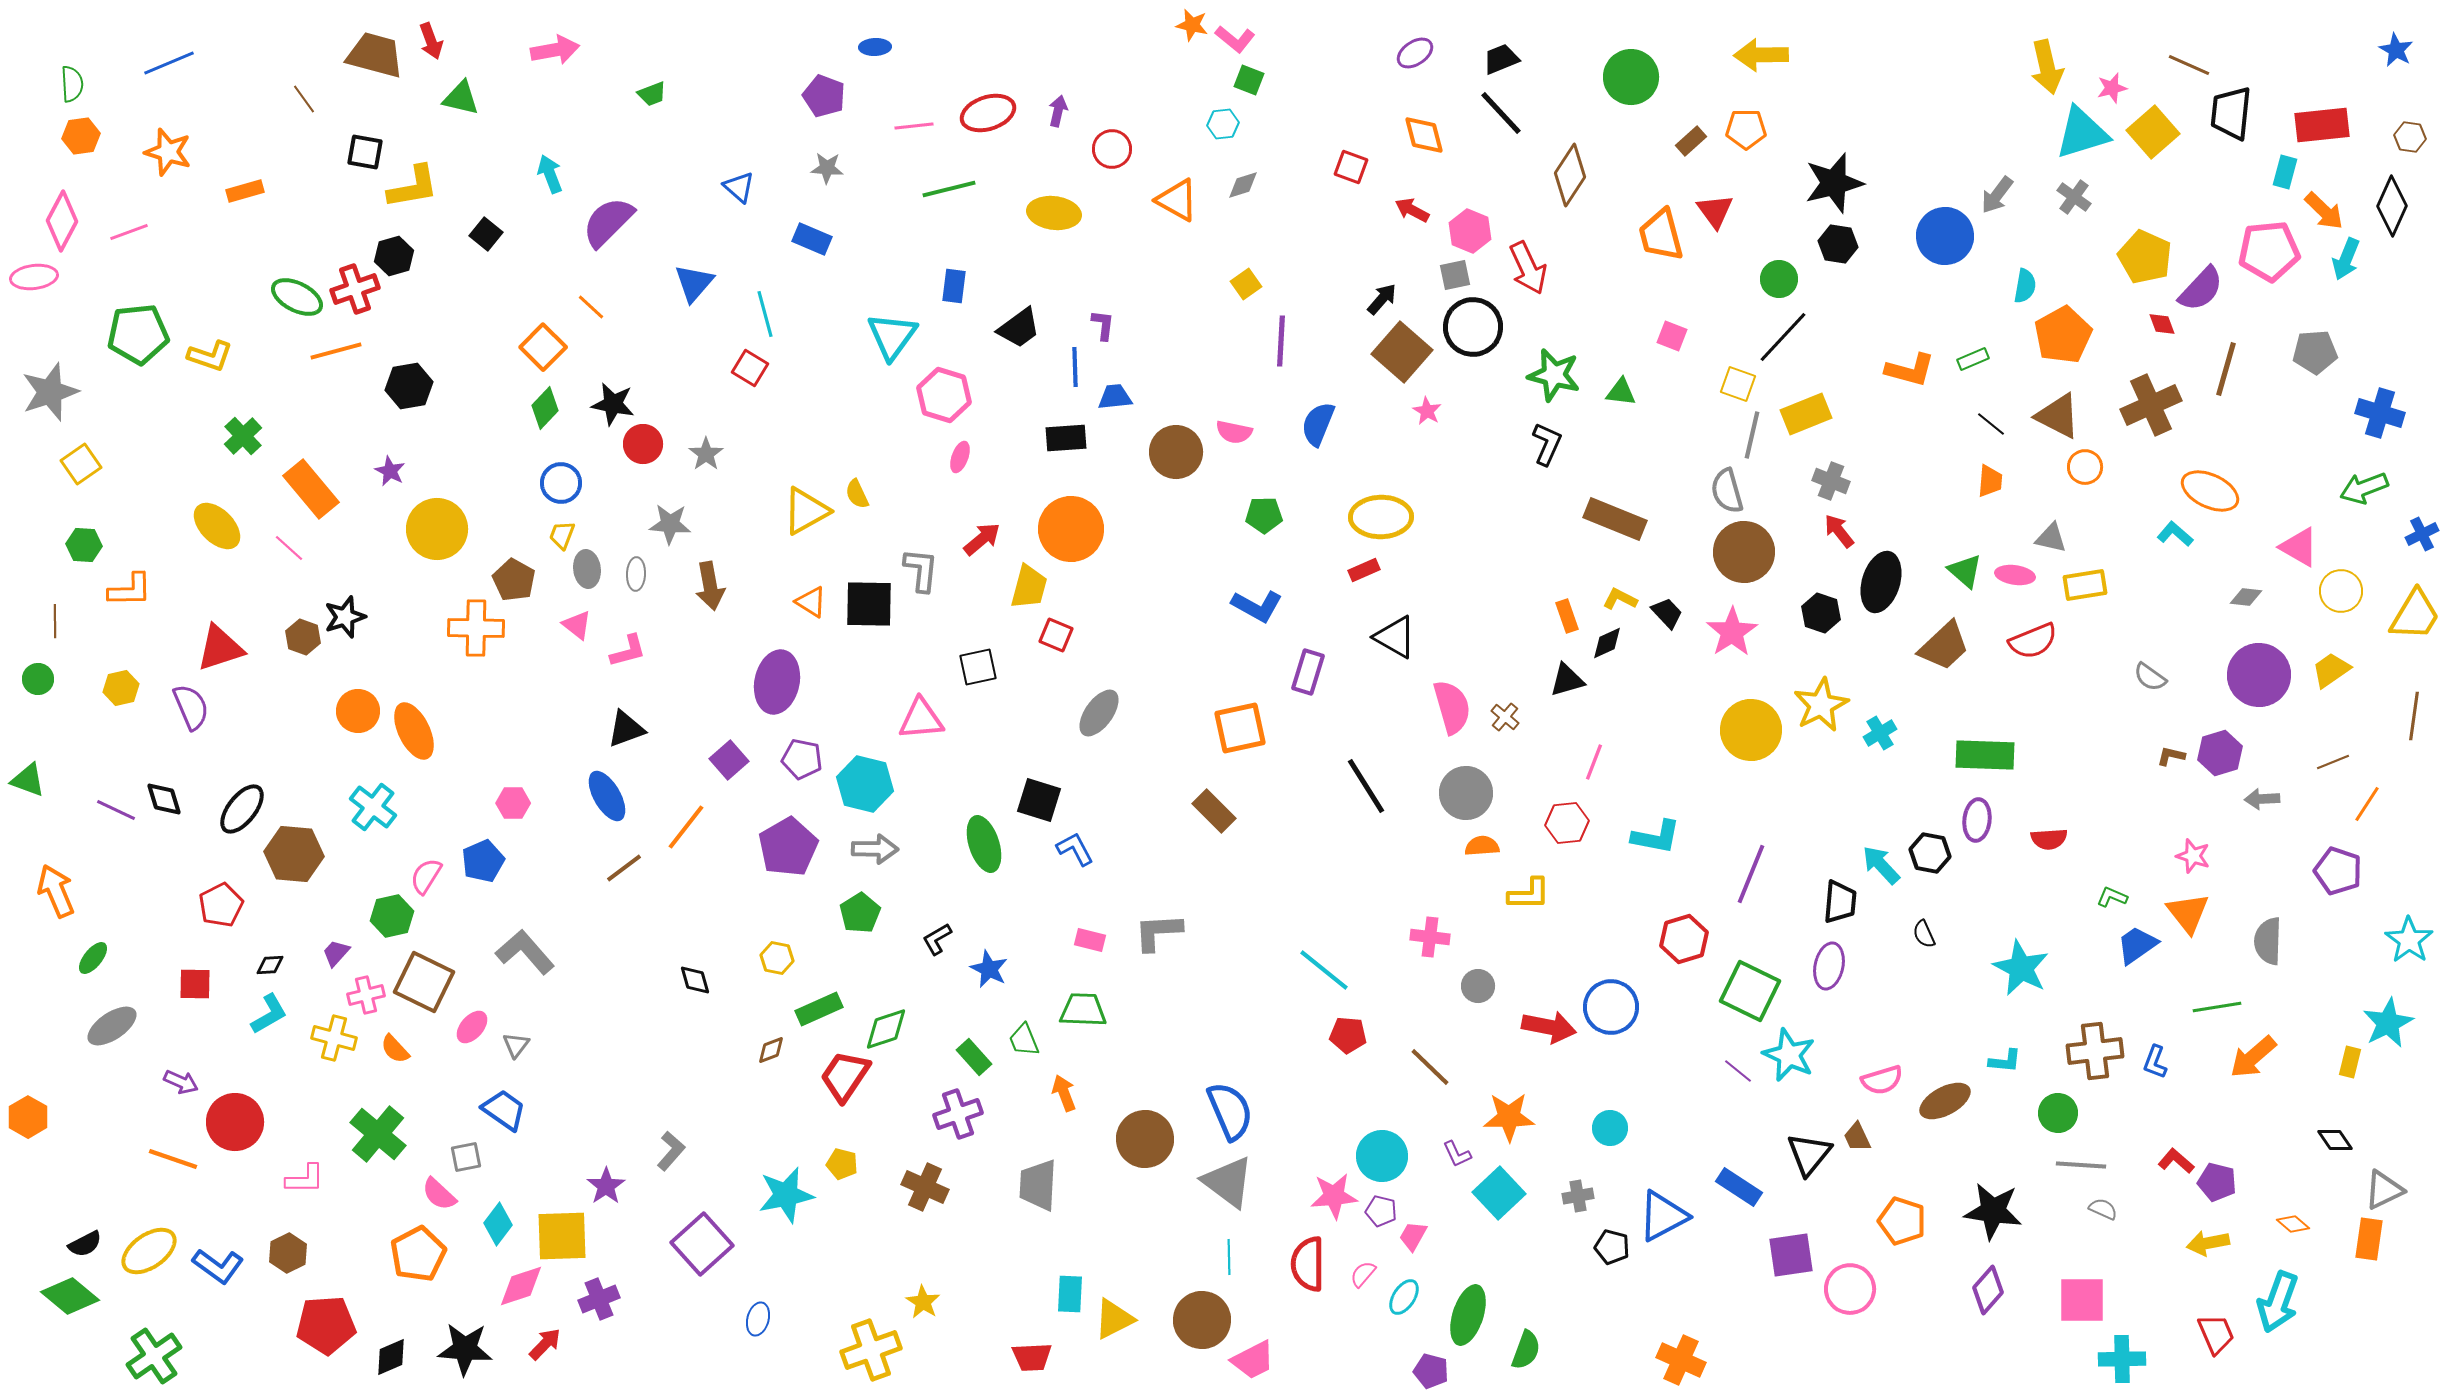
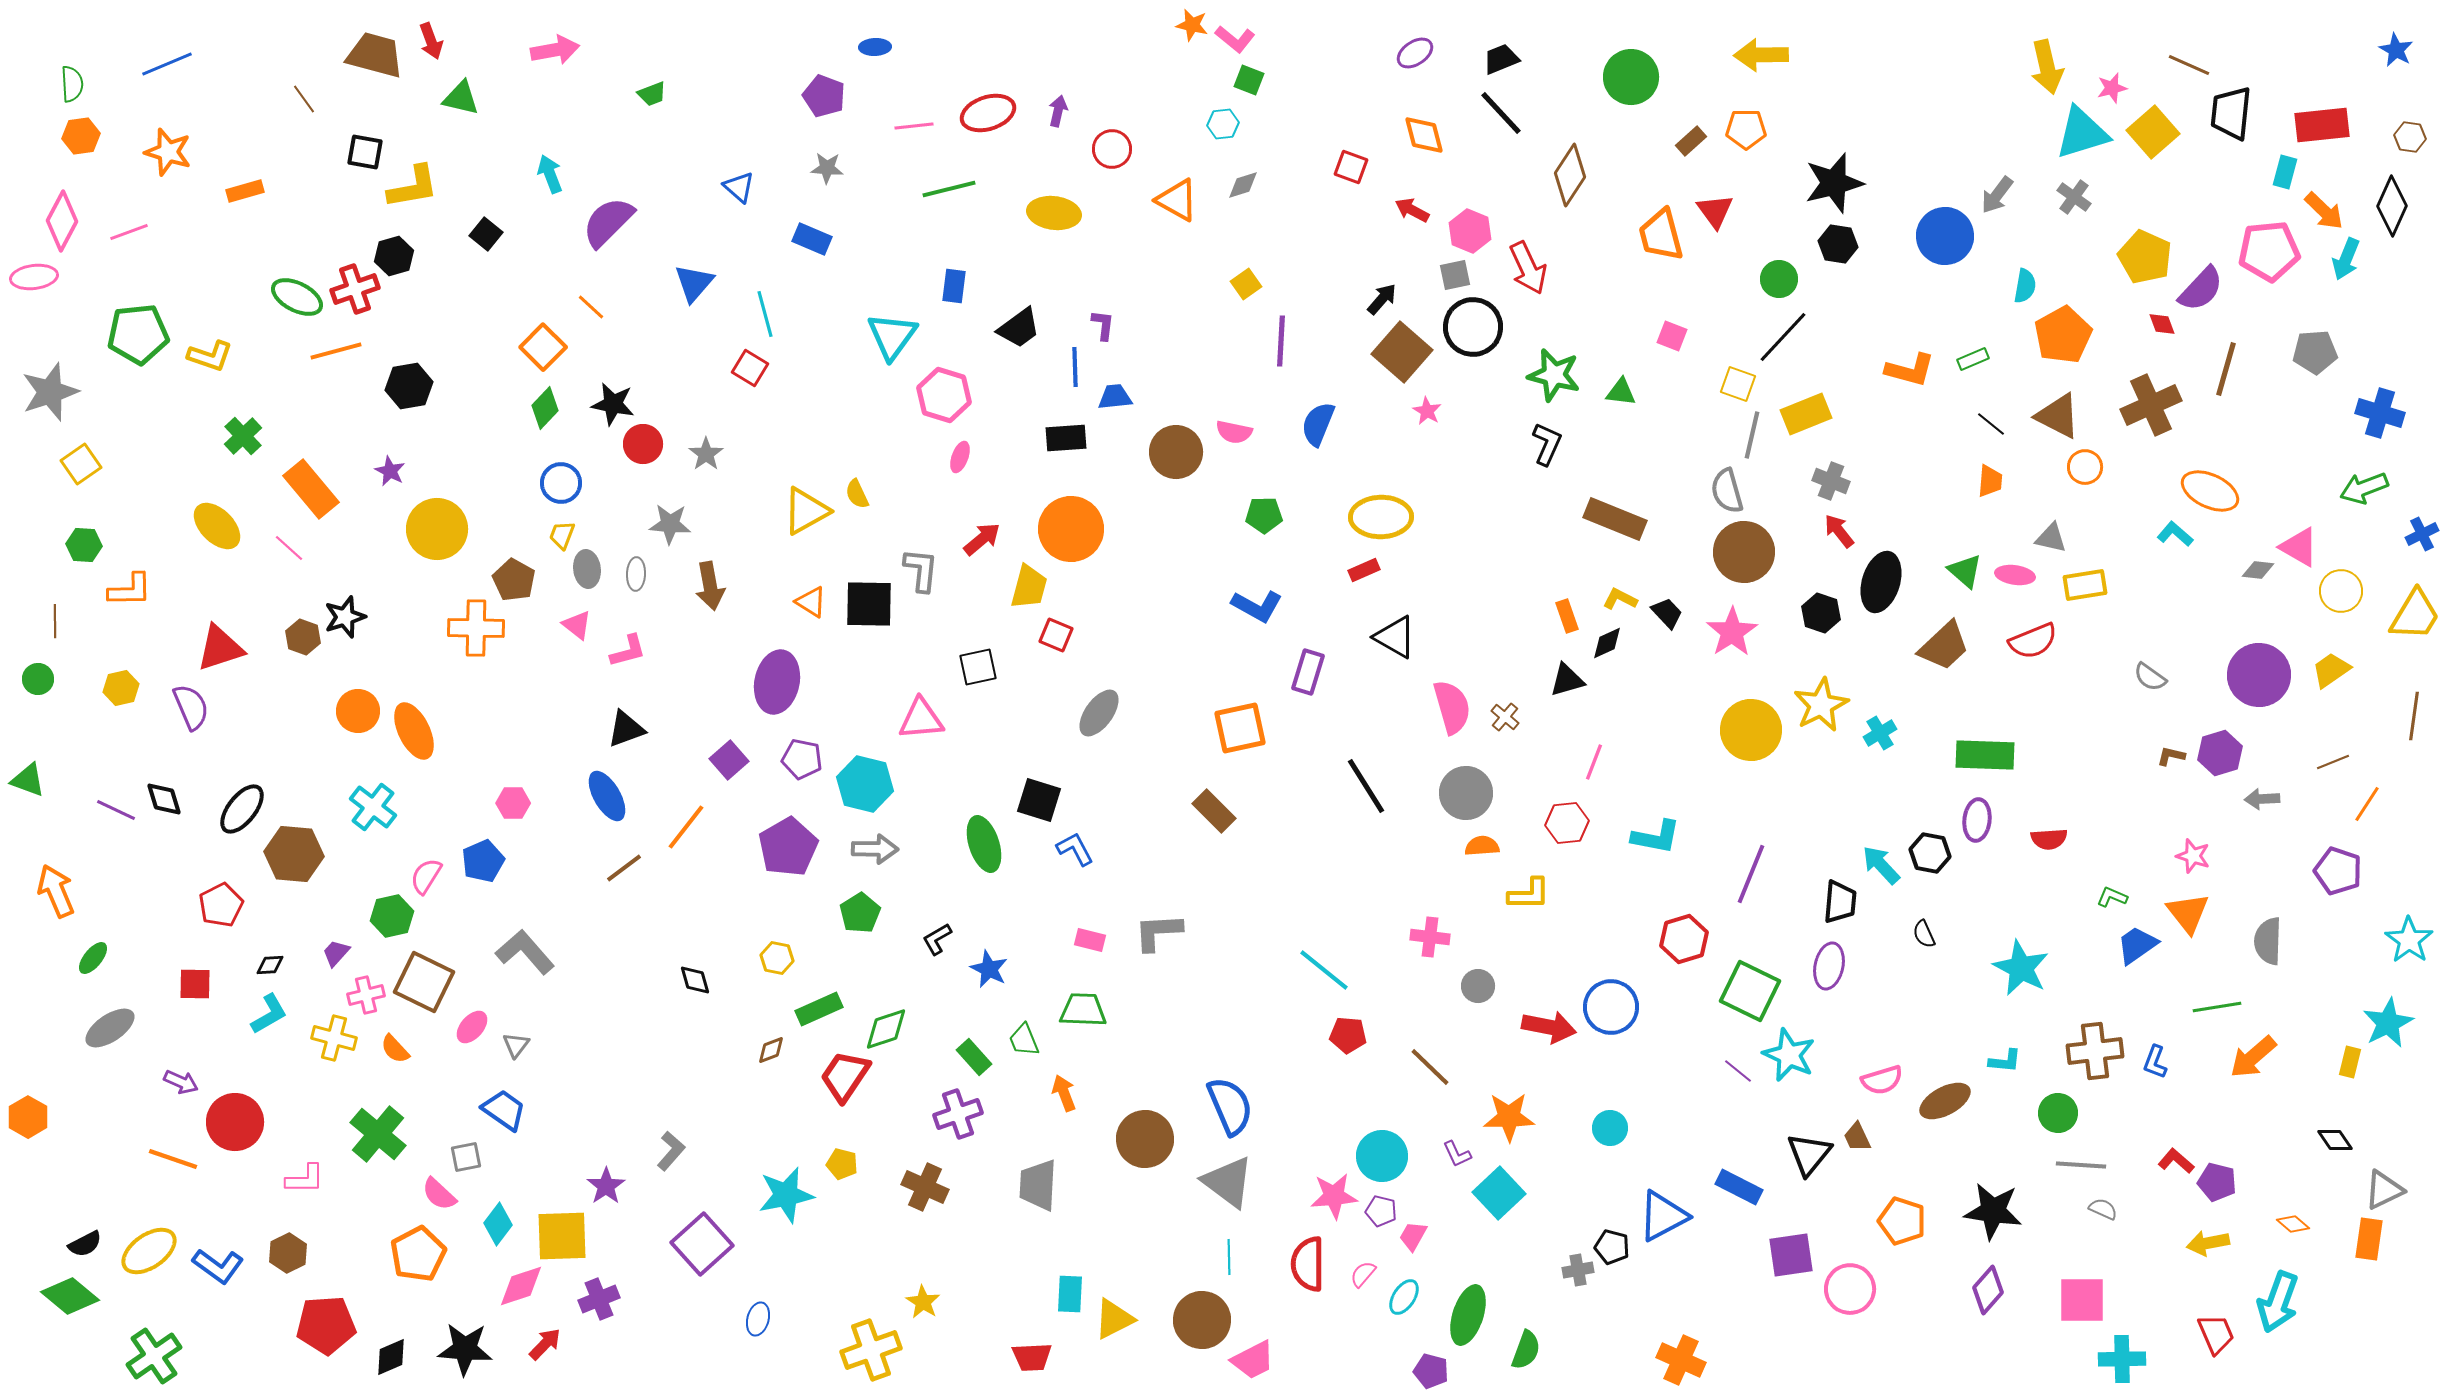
blue line at (169, 63): moved 2 px left, 1 px down
gray diamond at (2246, 597): moved 12 px right, 27 px up
gray ellipse at (112, 1026): moved 2 px left, 2 px down
blue semicircle at (1230, 1111): moved 5 px up
blue rectangle at (1739, 1187): rotated 6 degrees counterclockwise
gray cross at (1578, 1196): moved 74 px down
